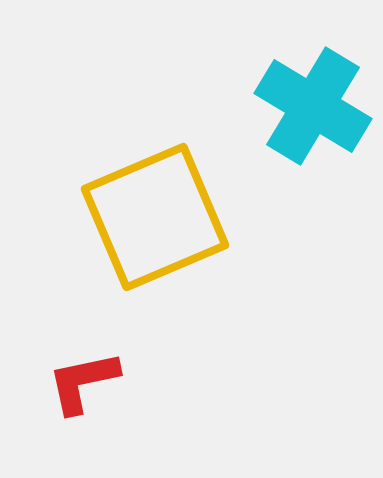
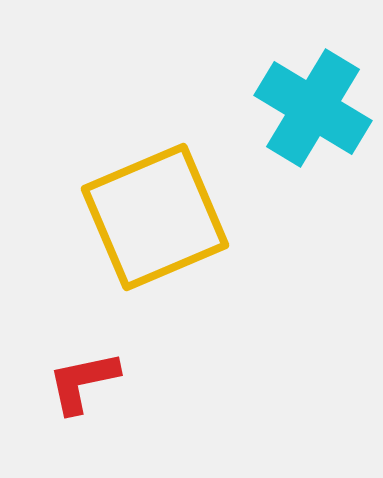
cyan cross: moved 2 px down
